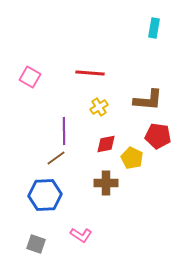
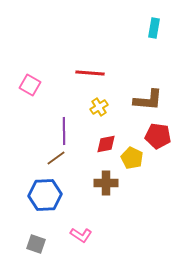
pink square: moved 8 px down
